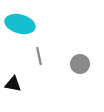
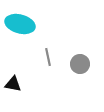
gray line: moved 9 px right, 1 px down
